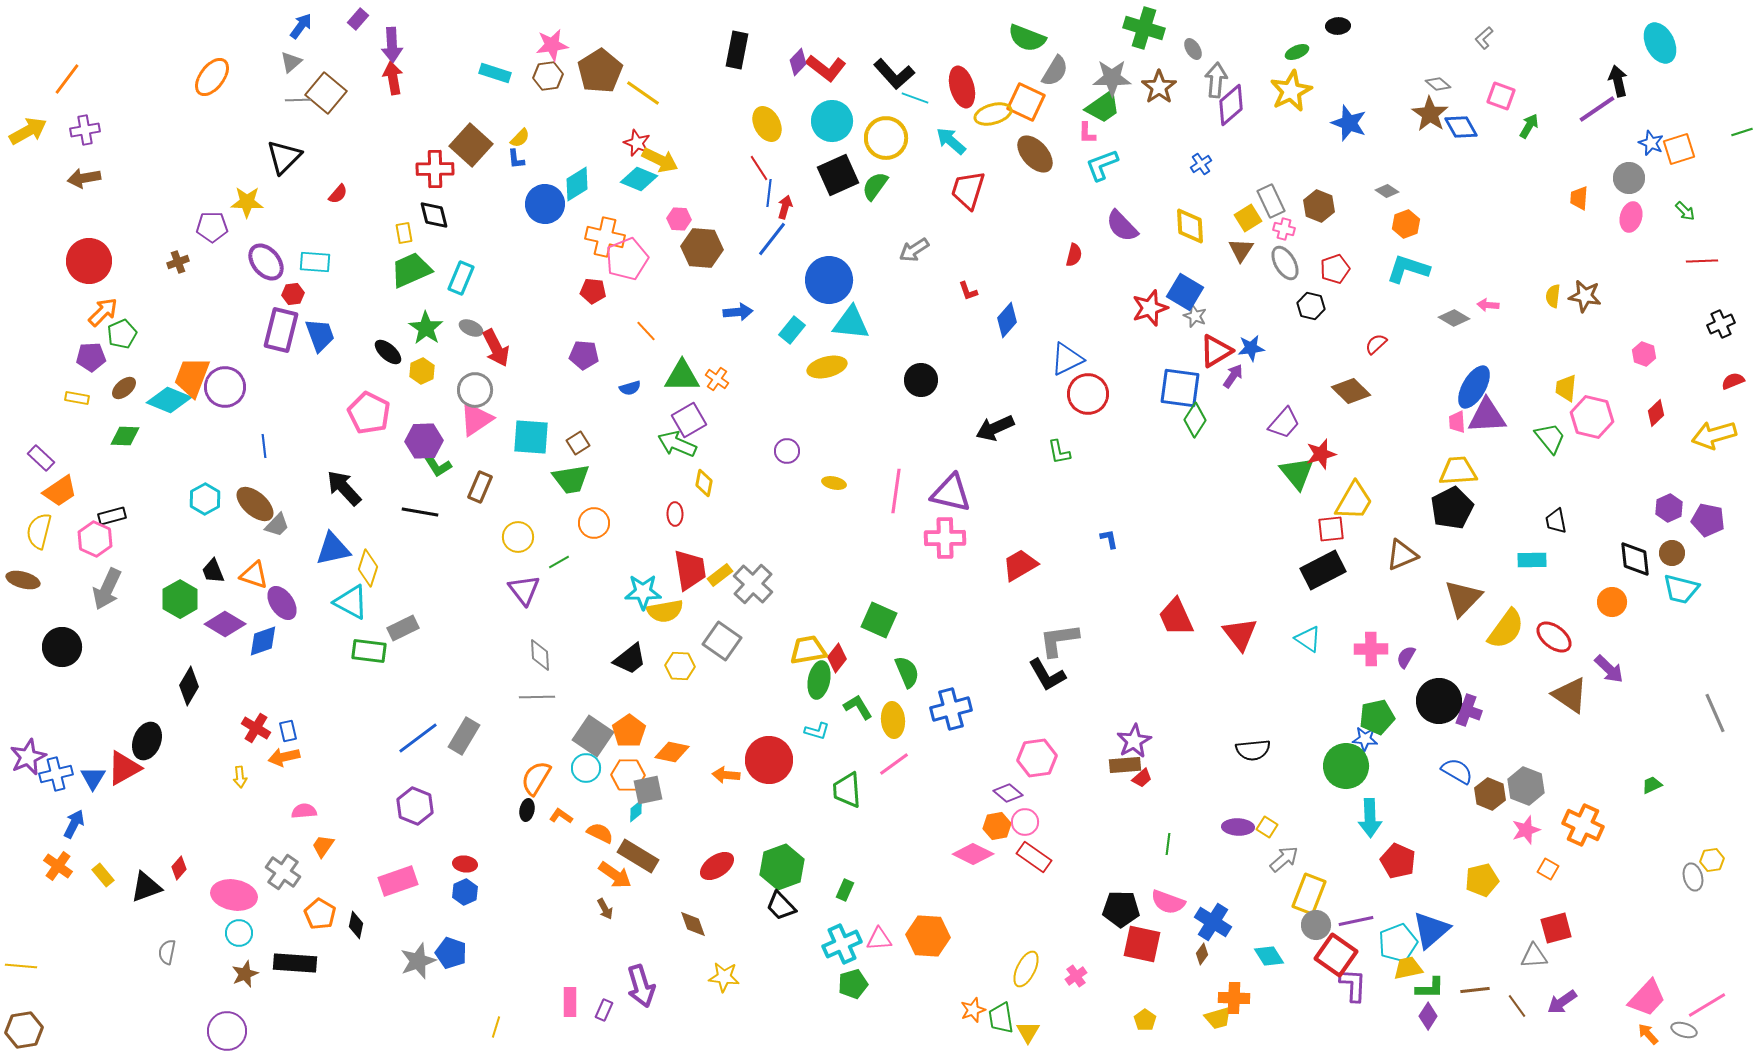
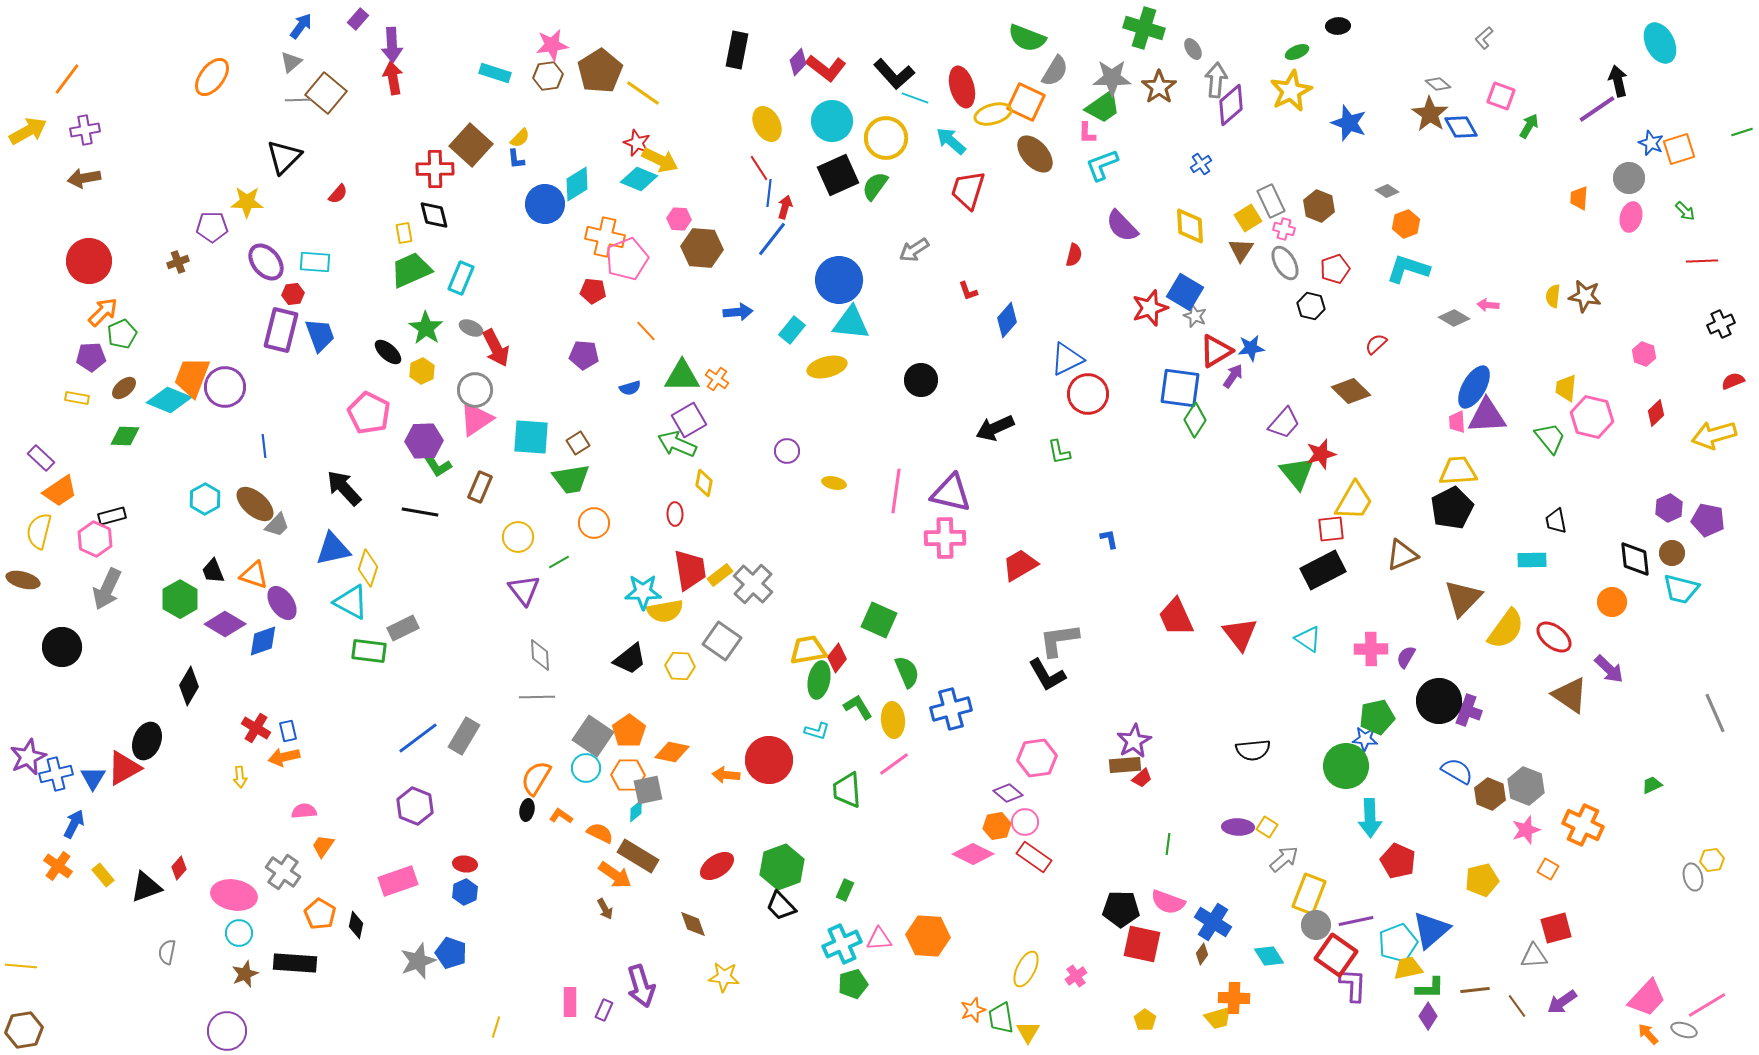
blue circle at (829, 280): moved 10 px right
